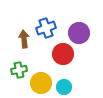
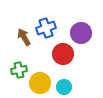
purple circle: moved 2 px right
brown arrow: moved 2 px up; rotated 24 degrees counterclockwise
yellow circle: moved 1 px left
